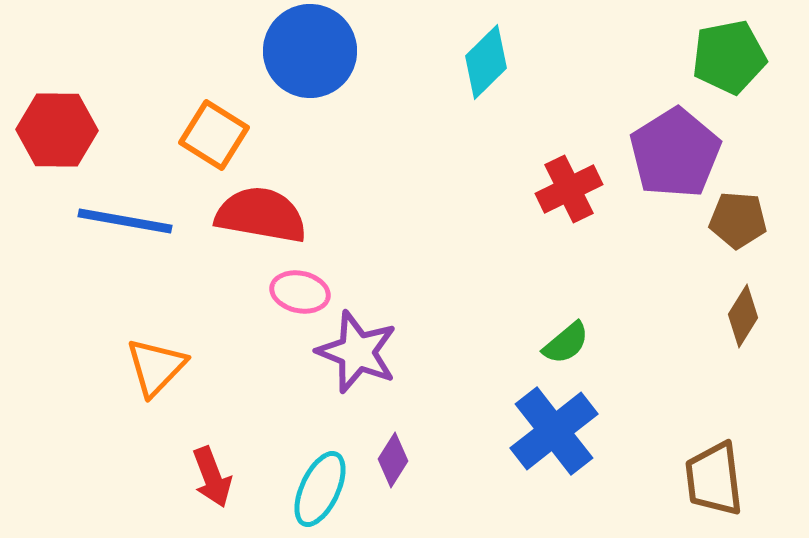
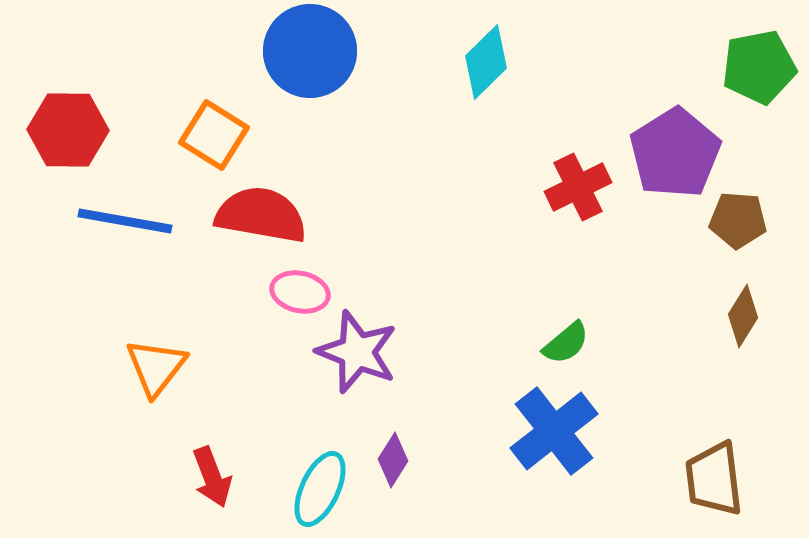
green pentagon: moved 30 px right, 10 px down
red hexagon: moved 11 px right
red cross: moved 9 px right, 2 px up
orange triangle: rotated 6 degrees counterclockwise
